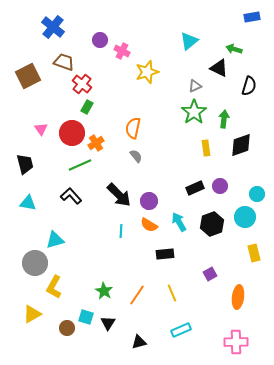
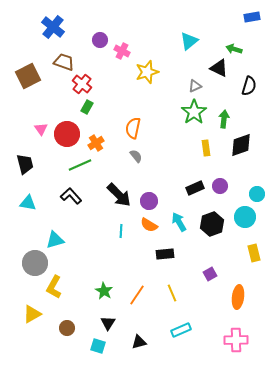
red circle at (72, 133): moved 5 px left, 1 px down
cyan square at (86, 317): moved 12 px right, 29 px down
pink cross at (236, 342): moved 2 px up
